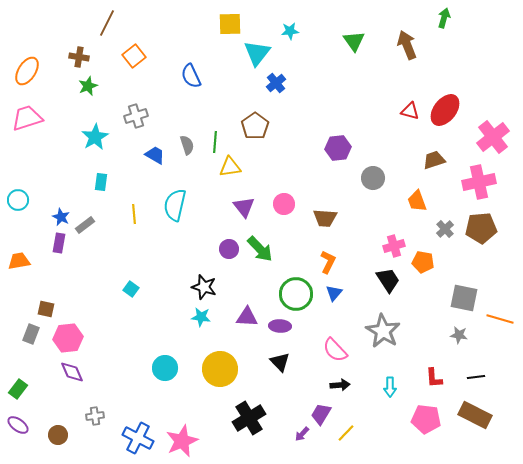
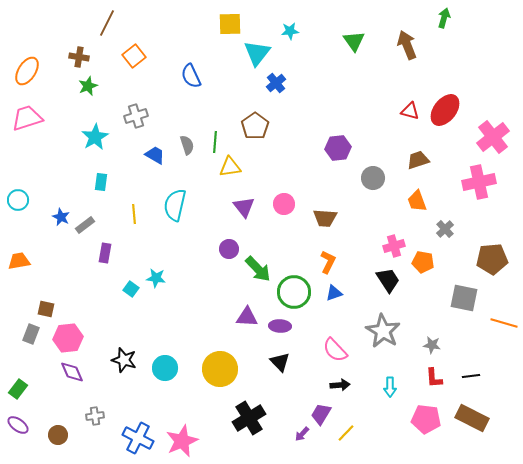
brown trapezoid at (434, 160): moved 16 px left
brown pentagon at (481, 228): moved 11 px right, 31 px down
purple rectangle at (59, 243): moved 46 px right, 10 px down
green arrow at (260, 249): moved 2 px left, 20 px down
black star at (204, 287): moved 80 px left, 73 px down
blue triangle at (334, 293): rotated 30 degrees clockwise
green circle at (296, 294): moved 2 px left, 2 px up
cyan star at (201, 317): moved 45 px left, 39 px up
orange line at (500, 319): moved 4 px right, 4 px down
gray star at (459, 335): moved 27 px left, 10 px down
black line at (476, 377): moved 5 px left, 1 px up
brown rectangle at (475, 415): moved 3 px left, 3 px down
